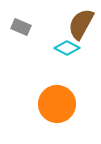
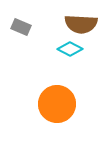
brown semicircle: rotated 116 degrees counterclockwise
cyan diamond: moved 3 px right, 1 px down
